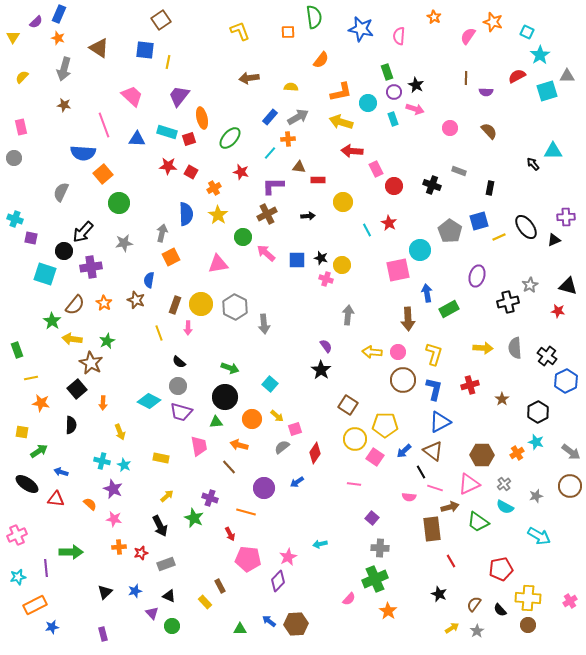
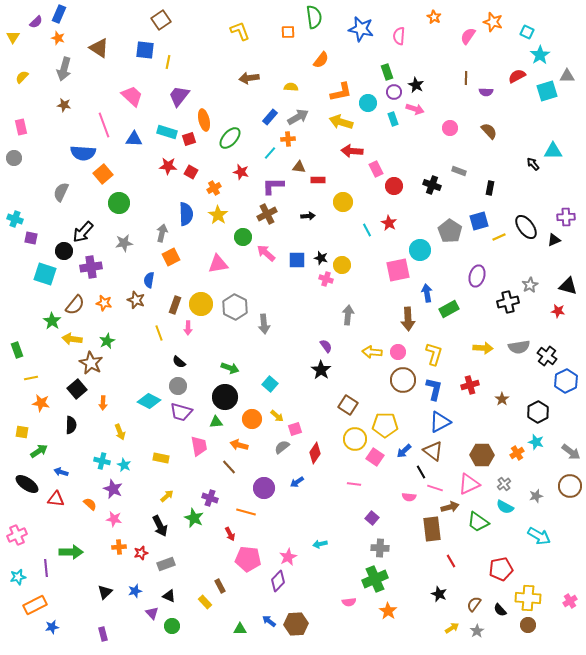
orange ellipse at (202, 118): moved 2 px right, 2 px down
blue triangle at (137, 139): moved 3 px left
orange star at (104, 303): rotated 21 degrees counterclockwise
gray semicircle at (515, 348): moved 4 px right, 1 px up; rotated 95 degrees counterclockwise
pink semicircle at (349, 599): moved 3 px down; rotated 40 degrees clockwise
